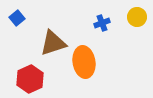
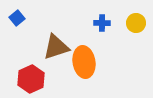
yellow circle: moved 1 px left, 6 px down
blue cross: rotated 21 degrees clockwise
brown triangle: moved 3 px right, 4 px down
red hexagon: moved 1 px right
